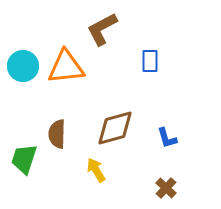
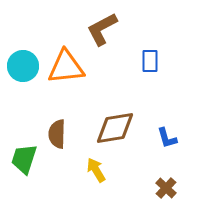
brown diamond: rotated 6 degrees clockwise
